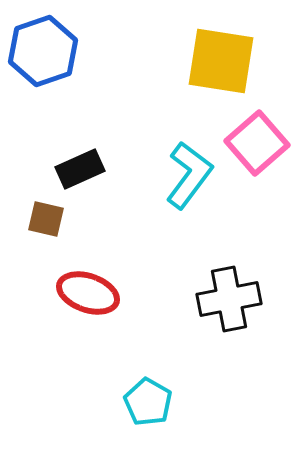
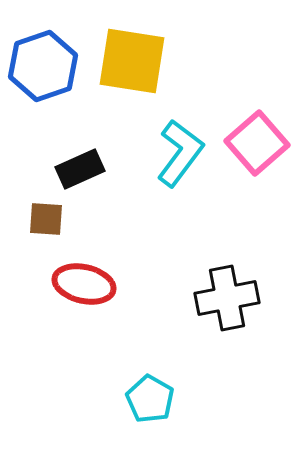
blue hexagon: moved 15 px down
yellow square: moved 89 px left
cyan L-shape: moved 9 px left, 22 px up
brown square: rotated 9 degrees counterclockwise
red ellipse: moved 4 px left, 9 px up; rotated 6 degrees counterclockwise
black cross: moved 2 px left, 1 px up
cyan pentagon: moved 2 px right, 3 px up
